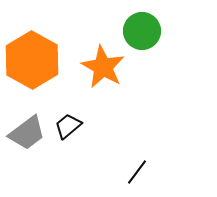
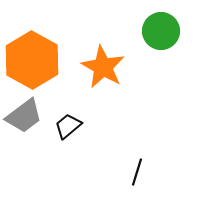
green circle: moved 19 px right
gray trapezoid: moved 3 px left, 17 px up
black line: rotated 20 degrees counterclockwise
